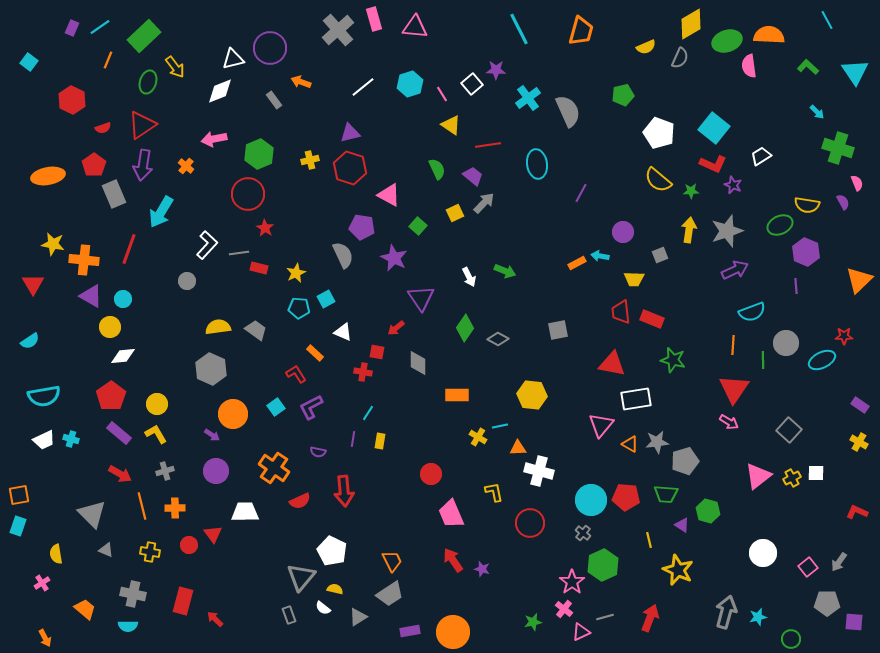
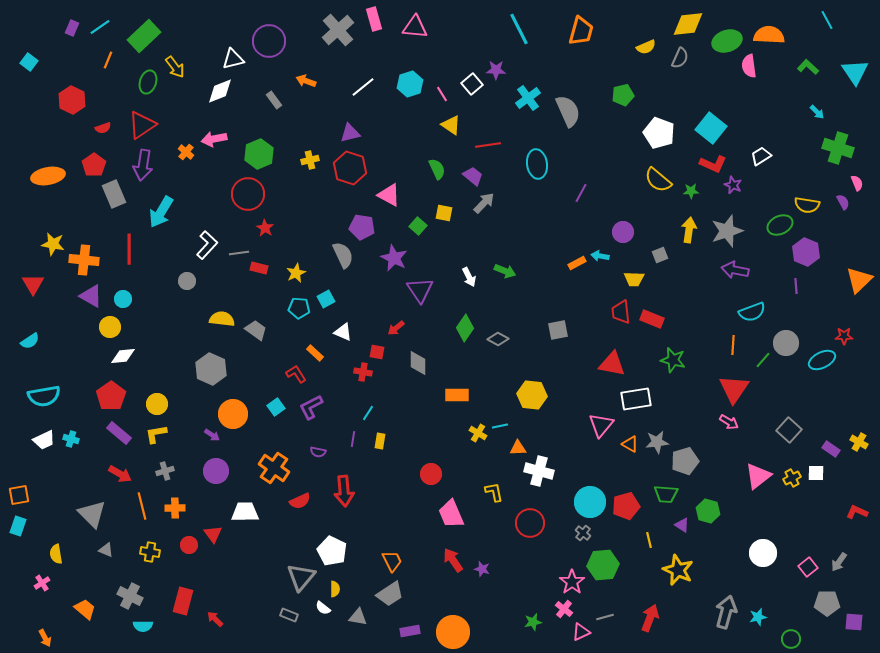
yellow diamond at (691, 24): moved 3 px left; rotated 24 degrees clockwise
purple circle at (270, 48): moved 1 px left, 7 px up
orange arrow at (301, 82): moved 5 px right, 1 px up
cyan square at (714, 128): moved 3 px left
orange cross at (186, 166): moved 14 px up
yellow square at (455, 213): moved 11 px left; rotated 36 degrees clockwise
red line at (129, 249): rotated 20 degrees counterclockwise
purple arrow at (735, 270): rotated 144 degrees counterclockwise
purple triangle at (421, 298): moved 1 px left, 8 px up
yellow semicircle at (218, 327): moved 4 px right, 8 px up; rotated 15 degrees clockwise
green line at (763, 360): rotated 42 degrees clockwise
purple rectangle at (860, 405): moved 29 px left, 44 px down
yellow L-shape at (156, 434): rotated 70 degrees counterclockwise
yellow cross at (478, 437): moved 4 px up
red pentagon at (626, 497): moved 9 px down; rotated 20 degrees counterclockwise
cyan circle at (591, 500): moved 1 px left, 2 px down
green hexagon at (603, 565): rotated 20 degrees clockwise
yellow semicircle at (335, 589): rotated 77 degrees clockwise
gray cross at (133, 594): moved 3 px left, 2 px down; rotated 15 degrees clockwise
gray rectangle at (289, 615): rotated 48 degrees counterclockwise
gray triangle at (358, 617): rotated 42 degrees clockwise
cyan semicircle at (128, 626): moved 15 px right
